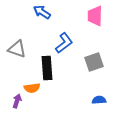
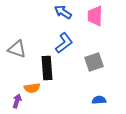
blue arrow: moved 21 px right
